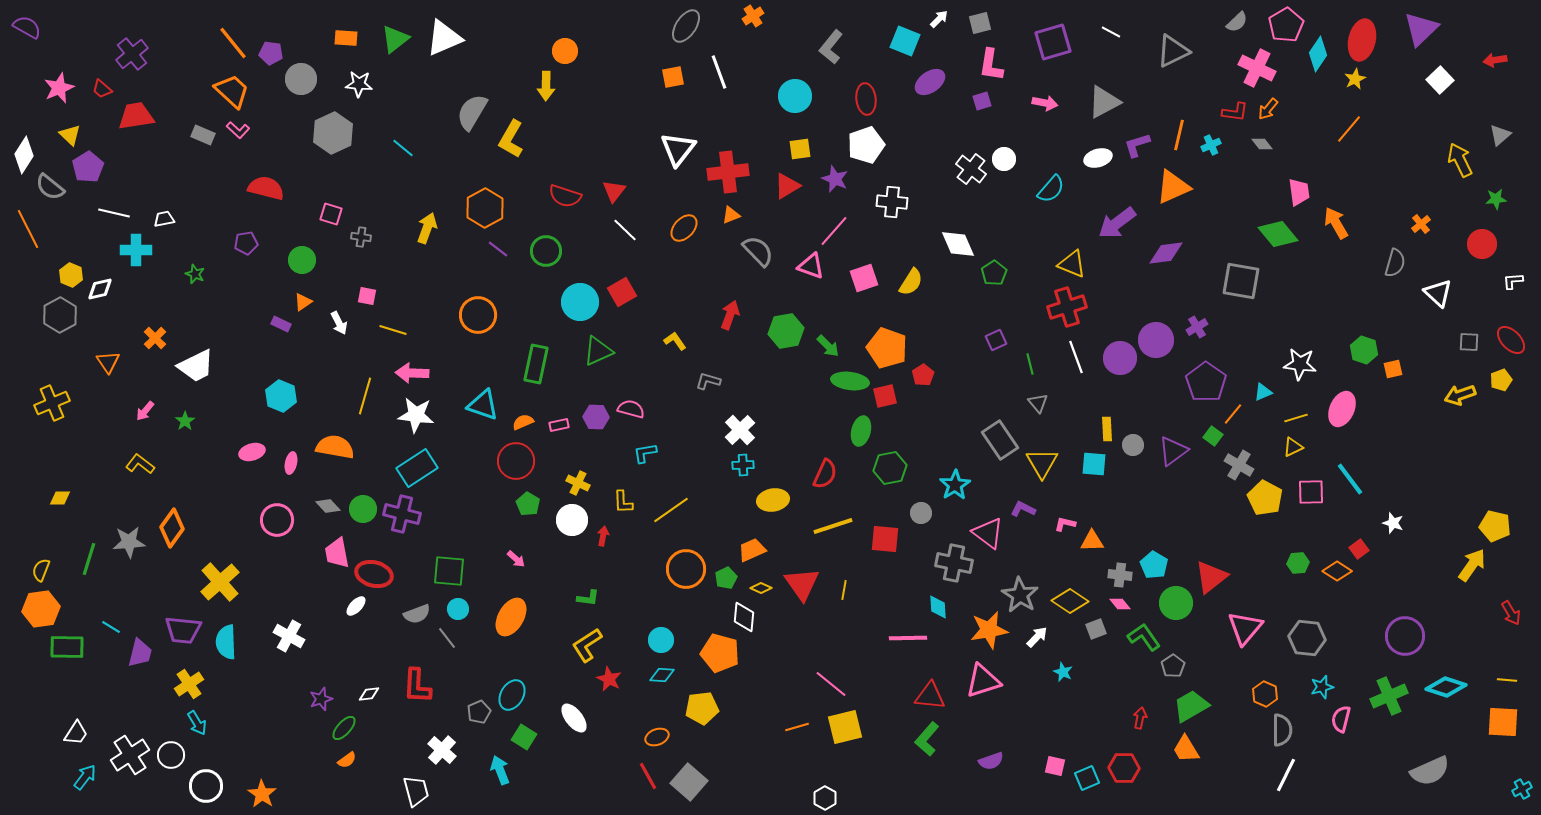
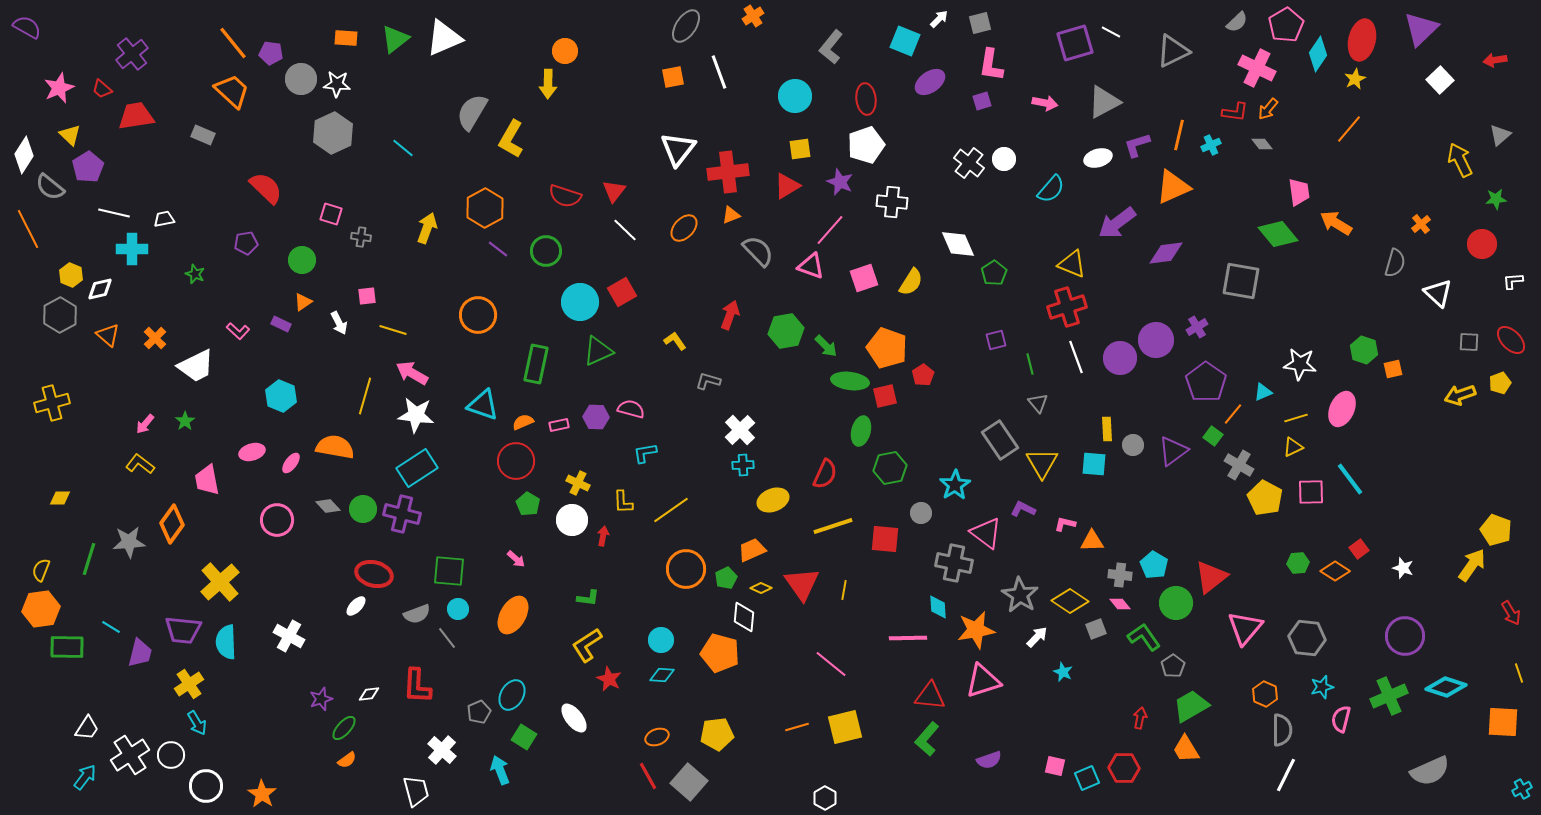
purple square at (1053, 42): moved 22 px right, 1 px down
white star at (359, 84): moved 22 px left
yellow arrow at (546, 86): moved 2 px right, 2 px up
pink L-shape at (238, 130): moved 201 px down
white cross at (971, 169): moved 2 px left, 6 px up
purple star at (835, 179): moved 5 px right, 3 px down
red semicircle at (266, 188): rotated 30 degrees clockwise
orange arrow at (1336, 223): rotated 28 degrees counterclockwise
pink line at (834, 231): moved 4 px left, 1 px up
cyan cross at (136, 250): moved 4 px left, 1 px up
pink square at (367, 296): rotated 18 degrees counterclockwise
purple square at (996, 340): rotated 10 degrees clockwise
green arrow at (828, 346): moved 2 px left
orange triangle at (108, 362): moved 27 px up; rotated 15 degrees counterclockwise
pink arrow at (412, 373): rotated 28 degrees clockwise
yellow pentagon at (1501, 380): moved 1 px left, 3 px down
yellow cross at (52, 403): rotated 8 degrees clockwise
pink arrow at (145, 411): moved 13 px down
pink ellipse at (291, 463): rotated 25 degrees clockwise
yellow ellipse at (773, 500): rotated 12 degrees counterclockwise
white star at (1393, 523): moved 10 px right, 45 px down
yellow pentagon at (1495, 526): moved 1 px right, 4 px down; rotated 8 degrees clockwise
orange diamond at (172, 528): moved 4 px up
pink triangle at (988, 533): moved 2 px left
pink trapezoid at (337, 553): moved 130 px left, 73 px up
orange diamond at (1337, 571): moved 2 px left
orange ellipse at (511, 617): moved 2 px right, 2 px up
orange star at (989, 630): moved 13 px left
yellow line at (1507, 680): moved 12 px right, 7 px up; rotated 66 degrees clockwise
pink line at (831, 684): moved 20 px up
yellow pentagon at (702, 708): moved 15 px right, 26 px down
white trapezoid at (76, 733): moved 11 px right, 5 px up
purple semicircle at (991, 761): moved 2 px left, 1 px up
